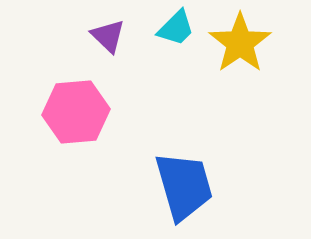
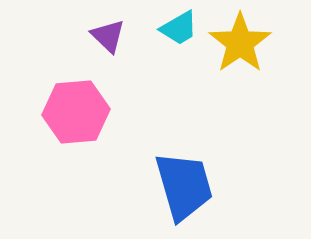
cyan trapezoid: moved 3 px right; rotated 15 degrees clockwise
